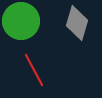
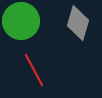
gray diamond: moved 1 px right
